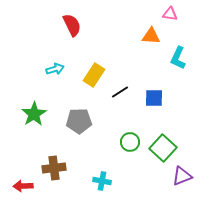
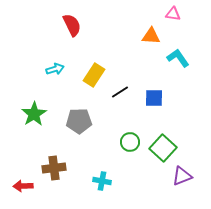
pink triangle: moved 3 px right
cyan L-shape: rotated 120 degrees clockwise
